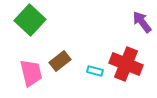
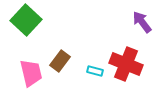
green square: moved 4 px left
brown rectangle: rotated 15 degrees counterclockwise
